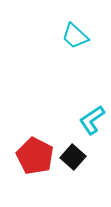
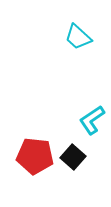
cyan trapezoid: moved 3 px right, 1 px down
red pentagon: rotated 21 degrees counterclockwise
